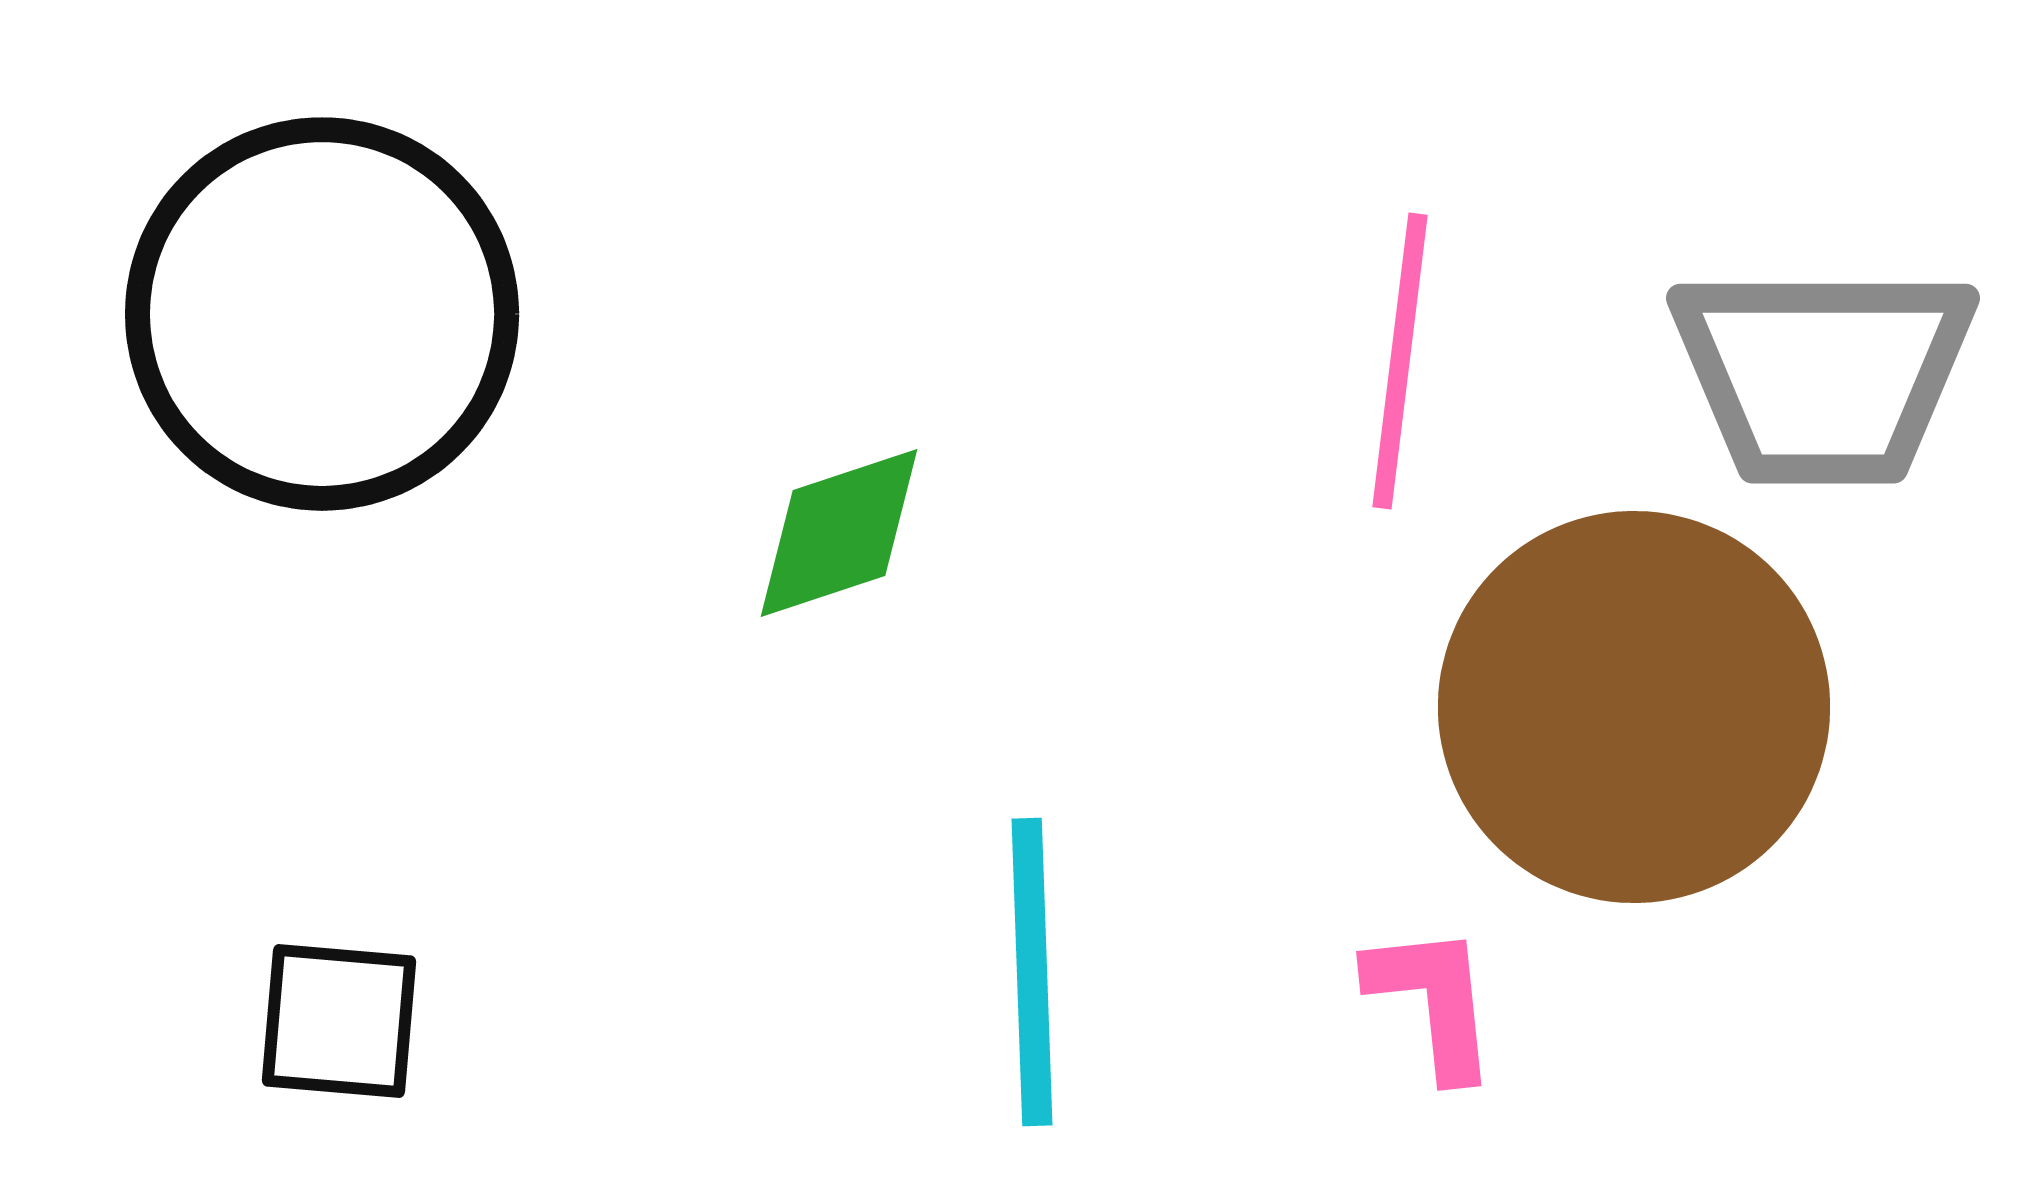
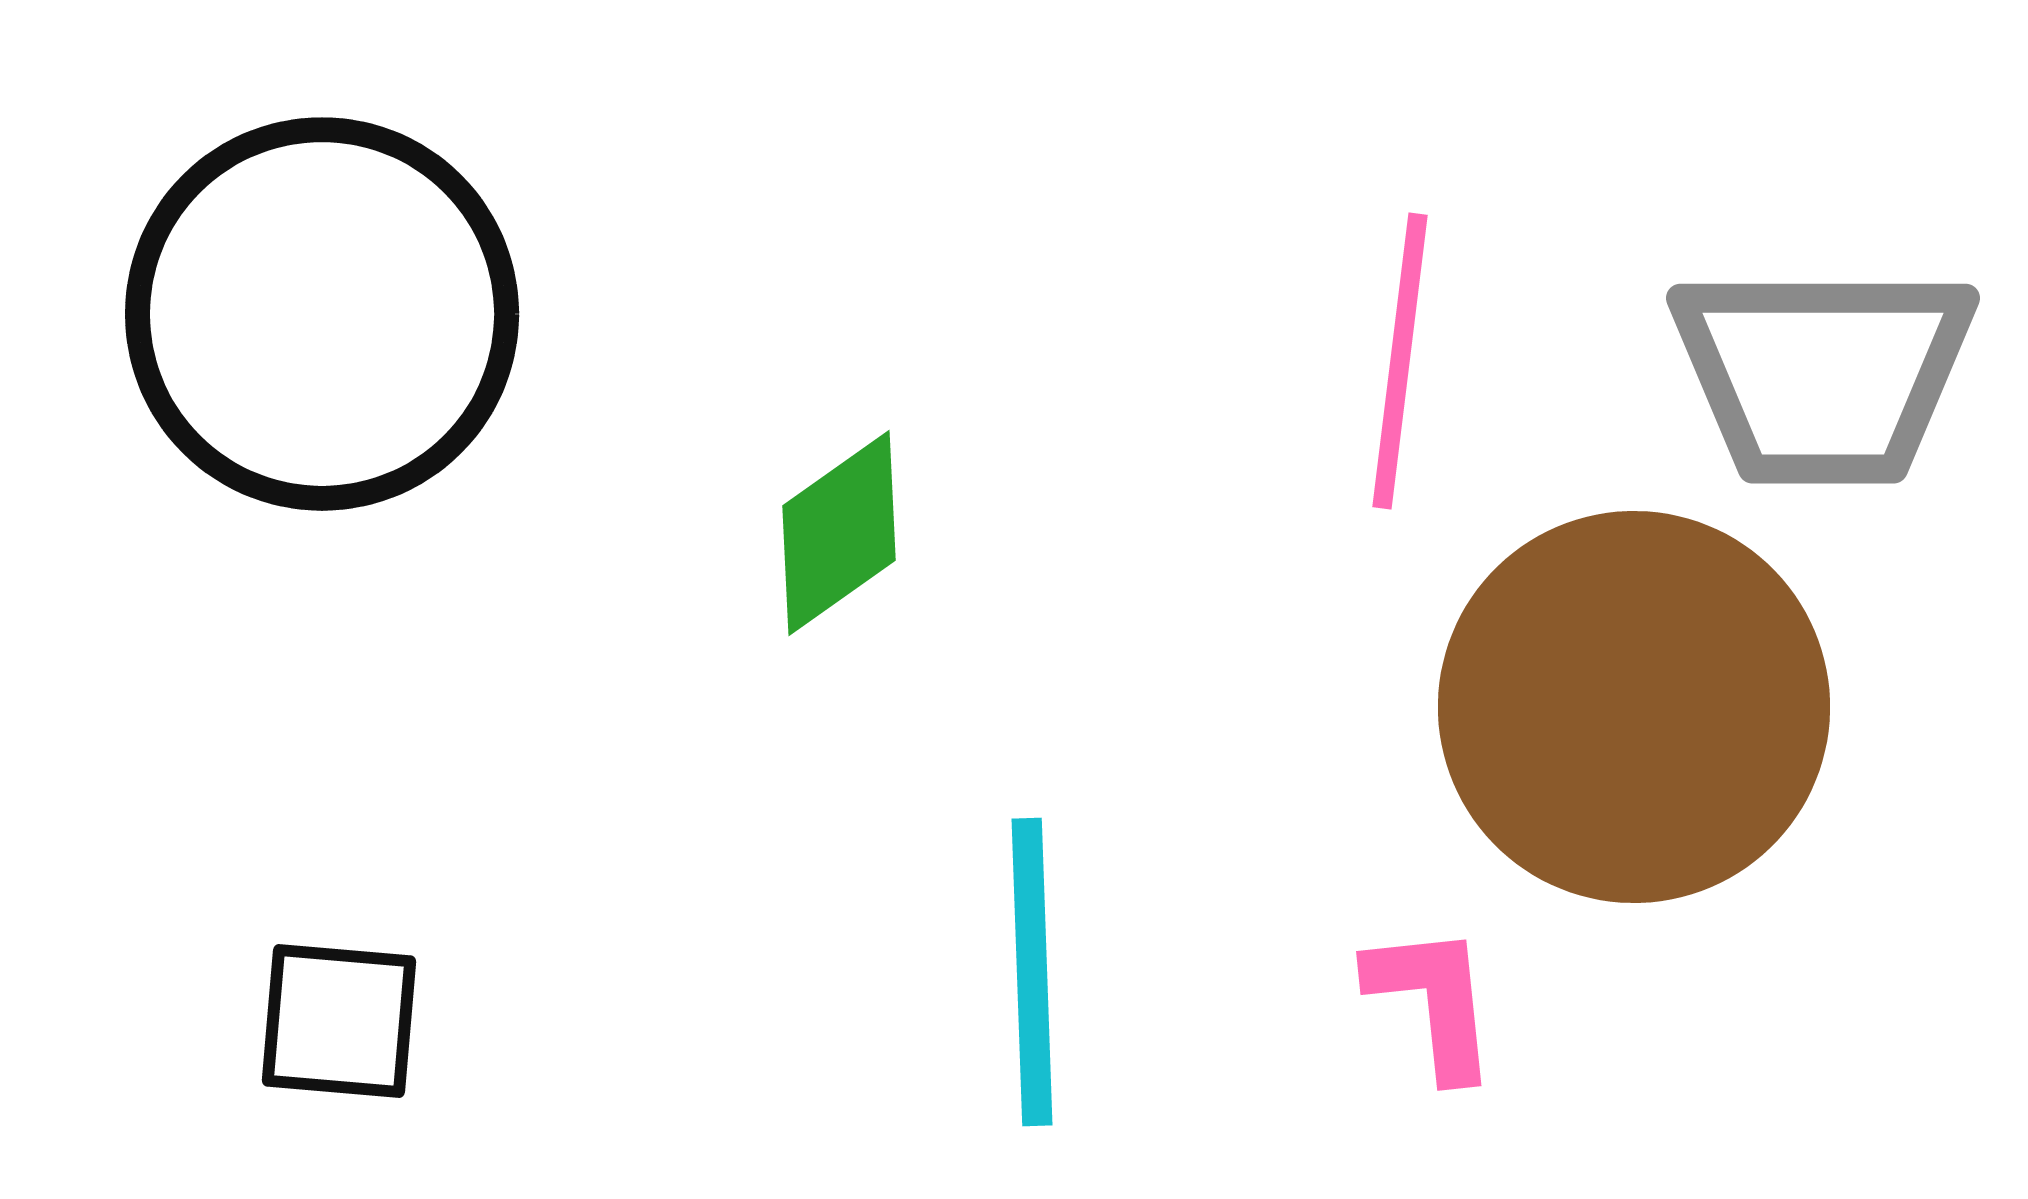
green diamond: rotated 17 degrees counterclockwise
